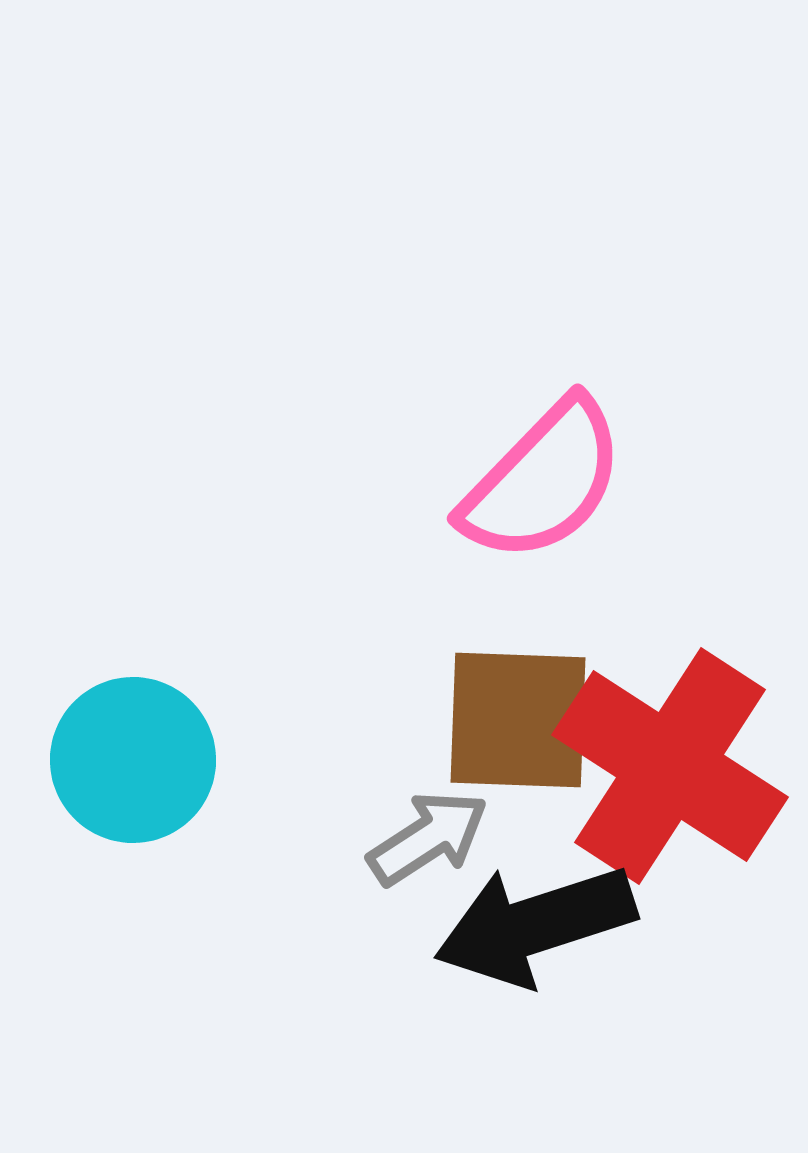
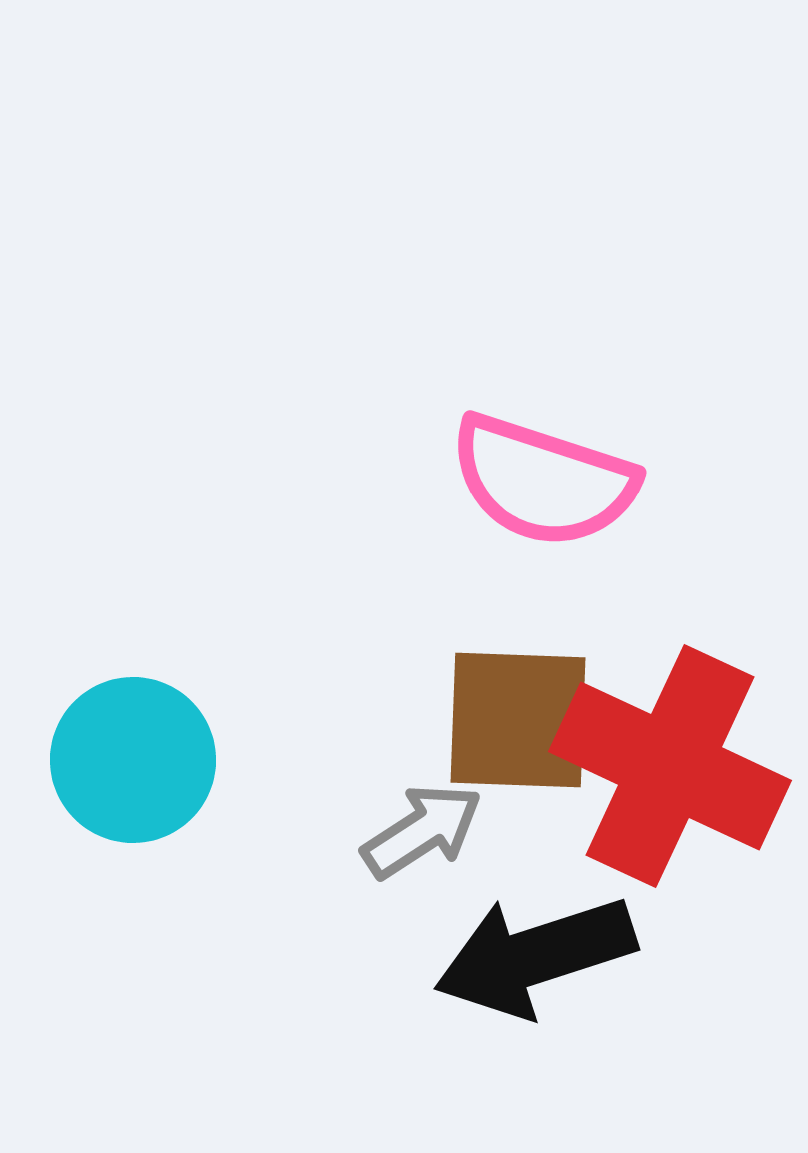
pink semicircle: rotated 64 degrees clockwise
red cross: rotated 8 degrees counterclockwise
gray arrow: moved 6 px left, 7 px up
black arrow: moved 31 px down
